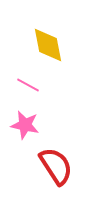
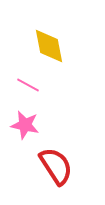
yellow diamond: moved 1 px right, 1 px down
